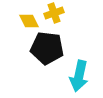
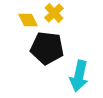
yellow cross: rotated 24 degrees counterclockwise
yellow diamond: moved 1 px left, 1 px up
